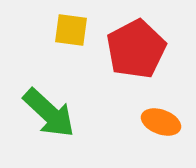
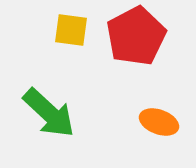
red pentagon: moved 13 px up
orange ellipse: moved 2 px left
